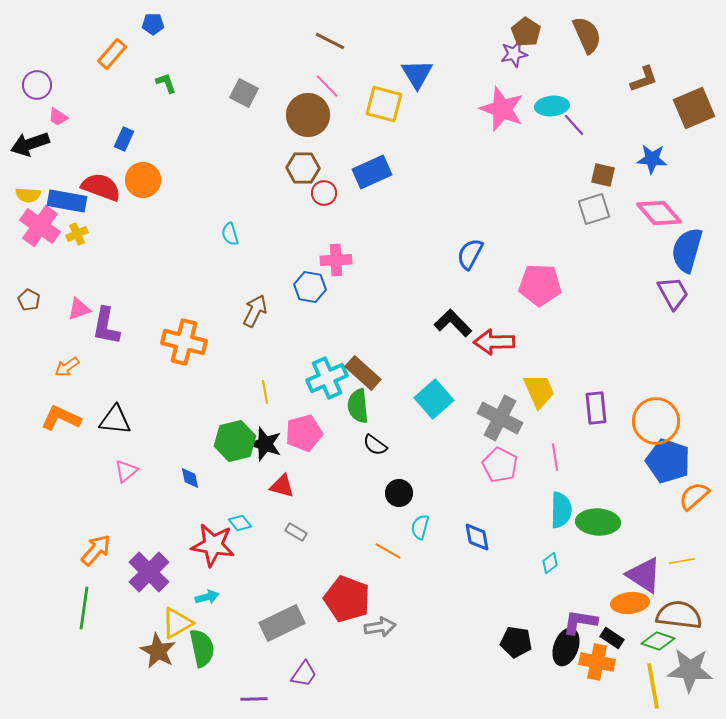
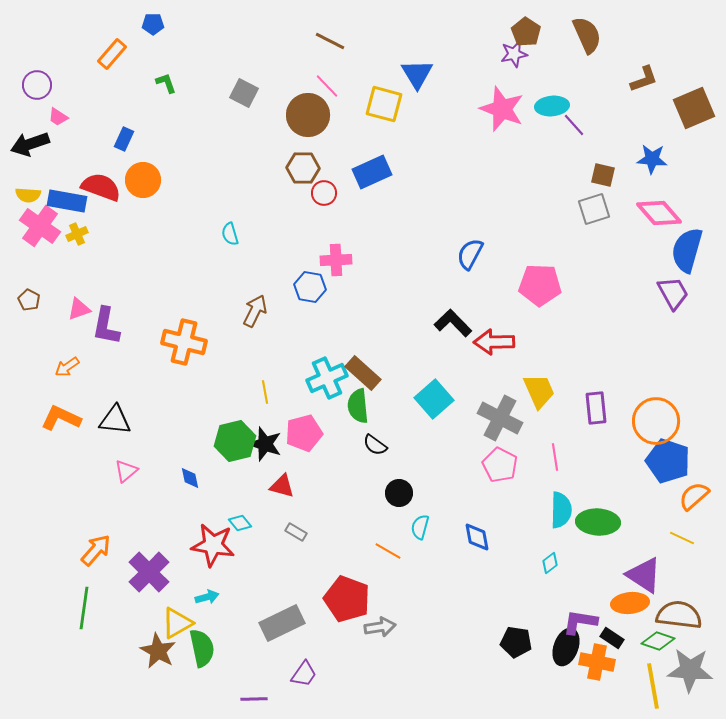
yellow line at (682, 561): moved 23 px up; rotated 35 degrees clockwise
